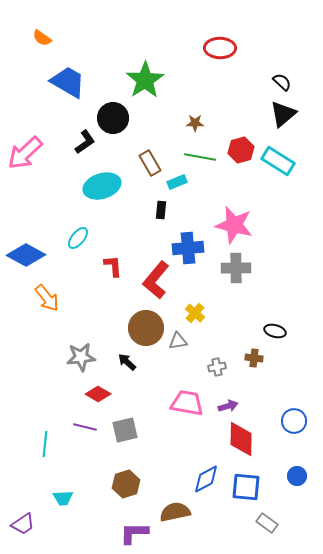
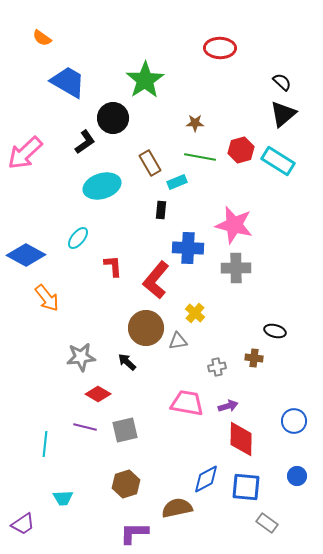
blue cross at (188, 248): rotated 8 degrees clockwise
brown semicircle at (175, 512): moved 2 px right, 4 px up
